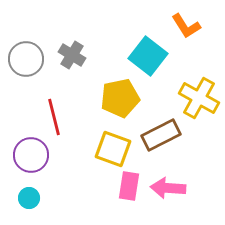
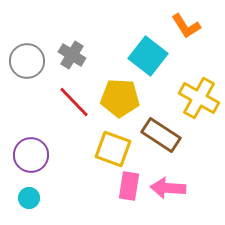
gray circle: moved 1 px right, 2 px down
yellow pentagon: rotated 15 degrees clockwise
red line: moved 20 px right, 15 px up; rotated 30 degrees counterclockwise
brown rectangle: rotated 60 degrees clockwise
